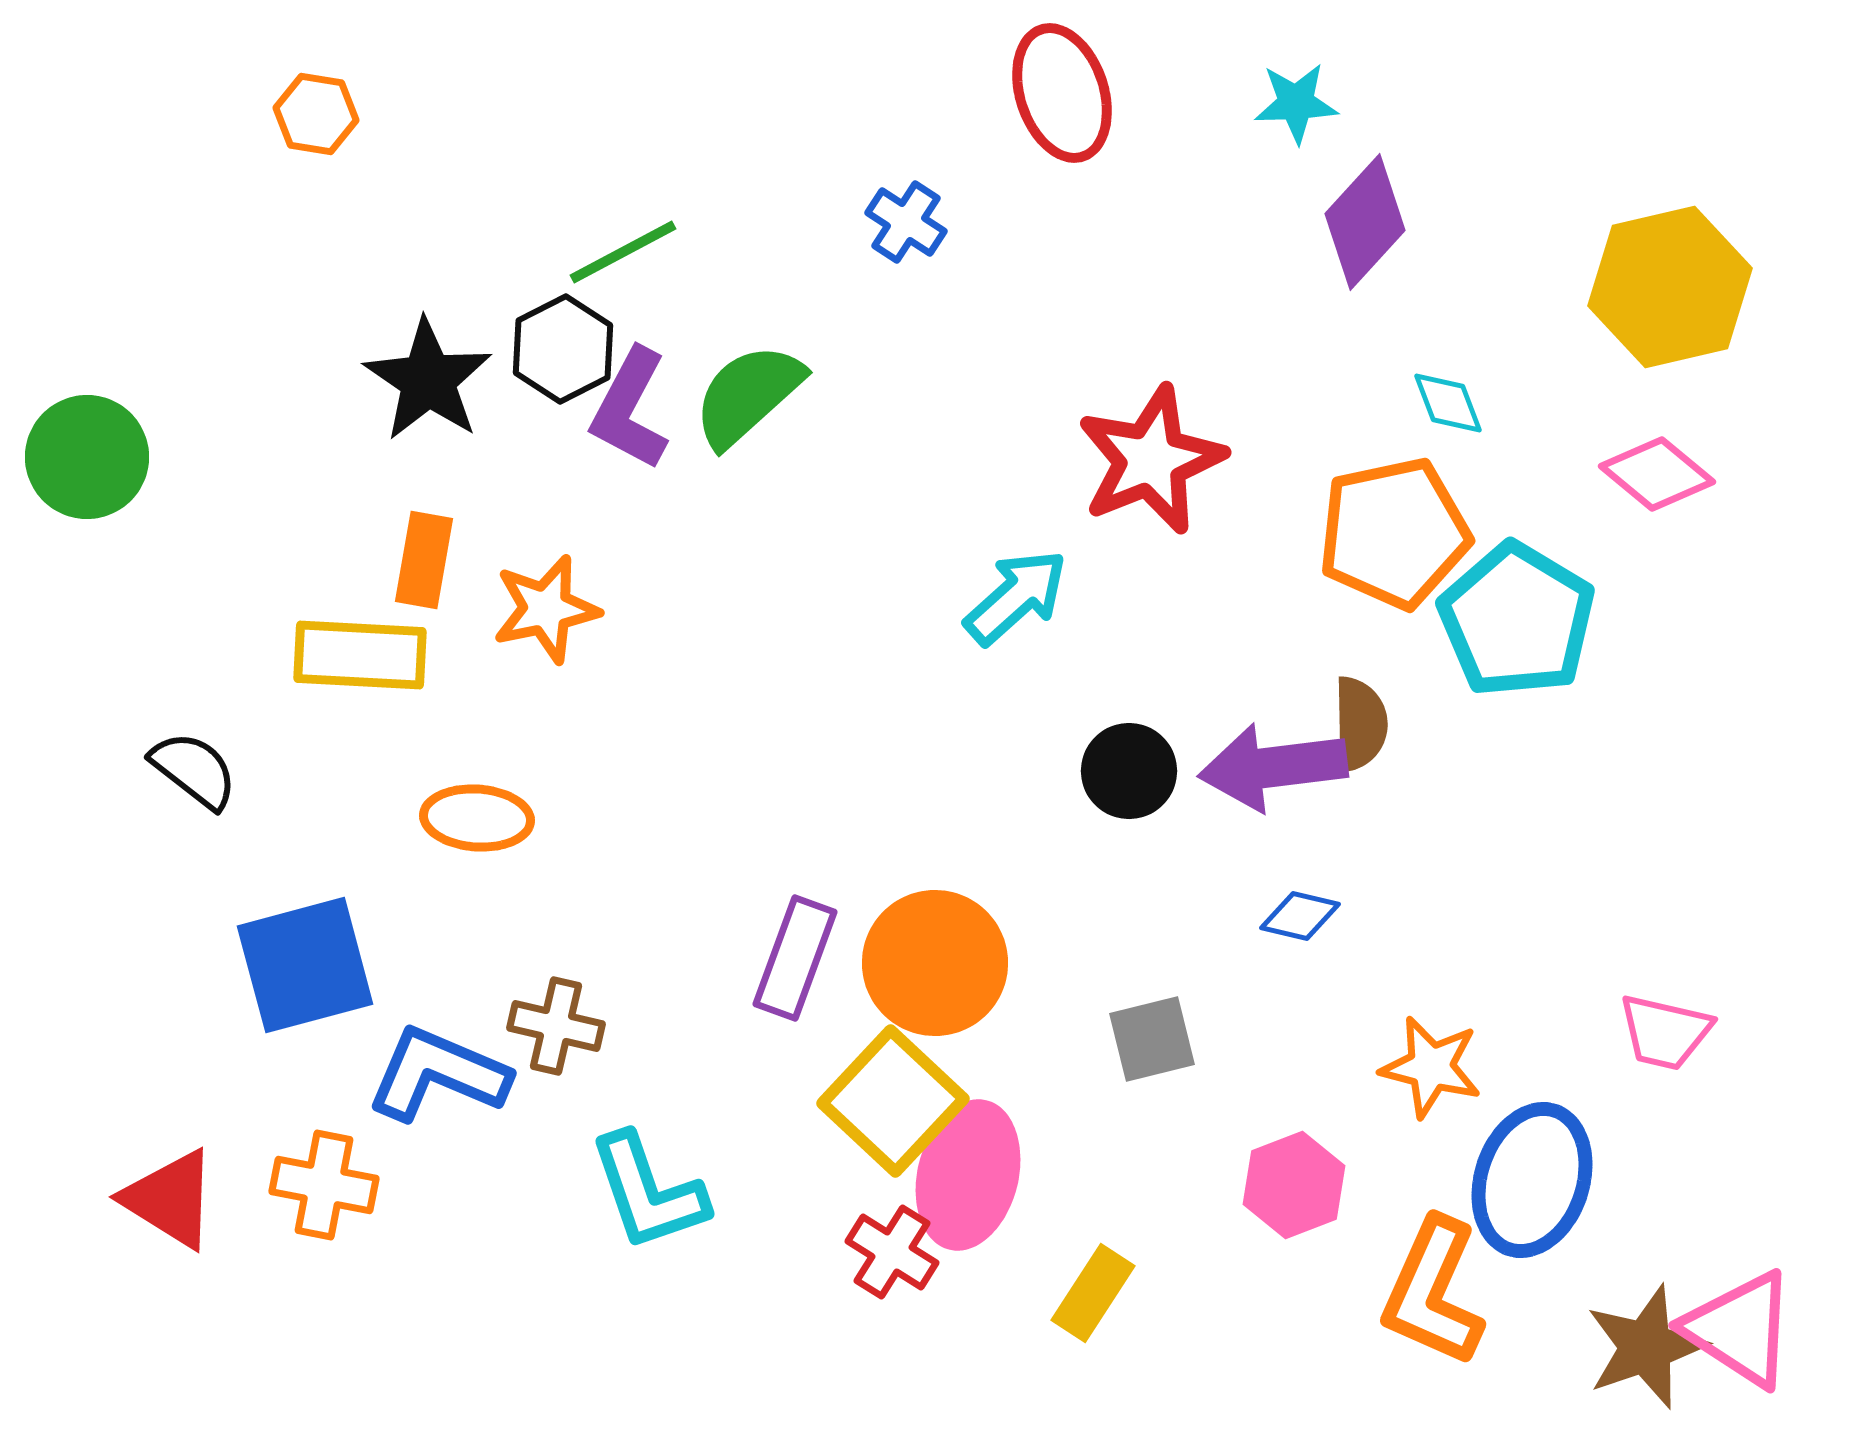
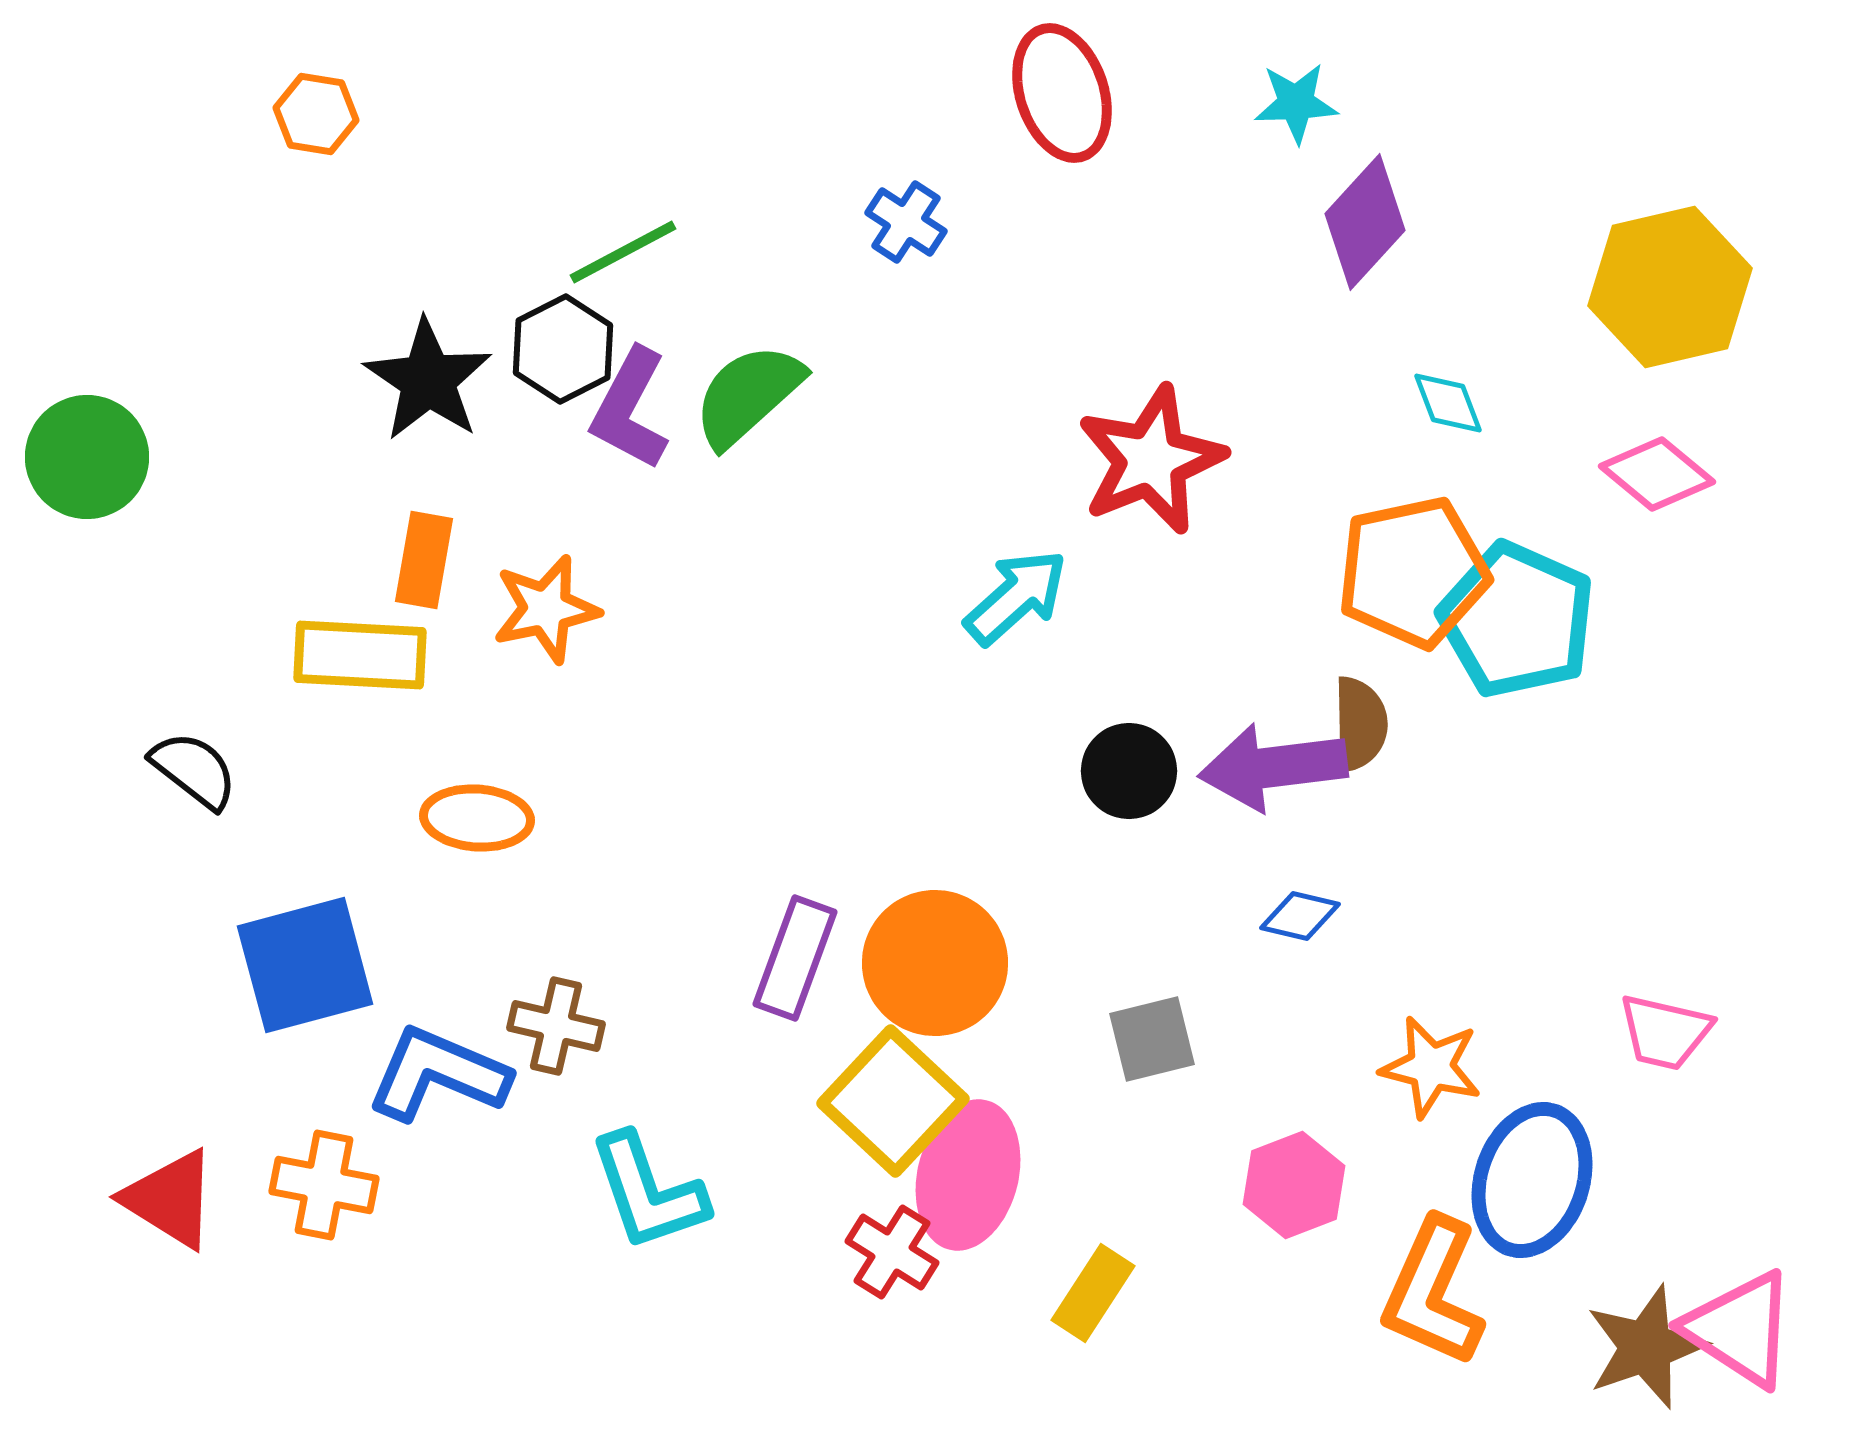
orange pentagon at (1394, 533): moved 19 px right, 39 px down
cyan pentagon at (1517, 620): rotated 7 degrees counterclockwise
